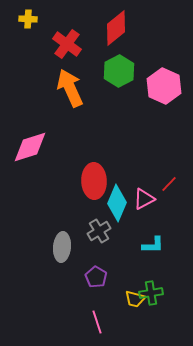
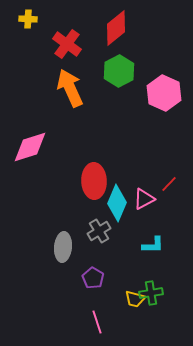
pink hexagon: moved 7 px down
gray ellipse: moved 1 px right
purple pentagon: moved 3 px left, 1 px down
